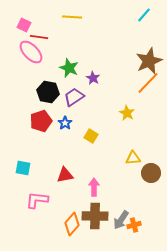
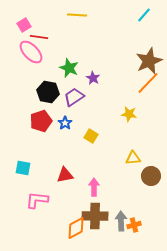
yellow line: moved 5 px right, 2 px up
pink square: rotated 32 degrees clockwise
yellow star: moved 2 px right, 1 px down; rotated 21 degrees counterclockwise
brown circle: moved 3 px down
gray arrow: moved 1 px down; rotated 144 degrees clockwise
orange diamond: moved 4 px right, 4 px down; rotated 20 degrees clockwise
